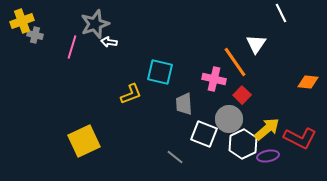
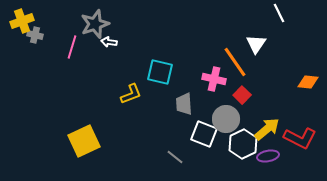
white line: moved 2 px left
gray circle: moved 3 px left
